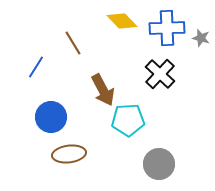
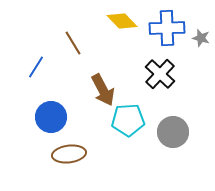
gray circle: moved 14 px right, 32 px up
